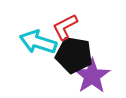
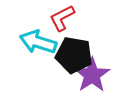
red L-shape: moved 3 px left, 9 px up
purple star: moved 1 px up
